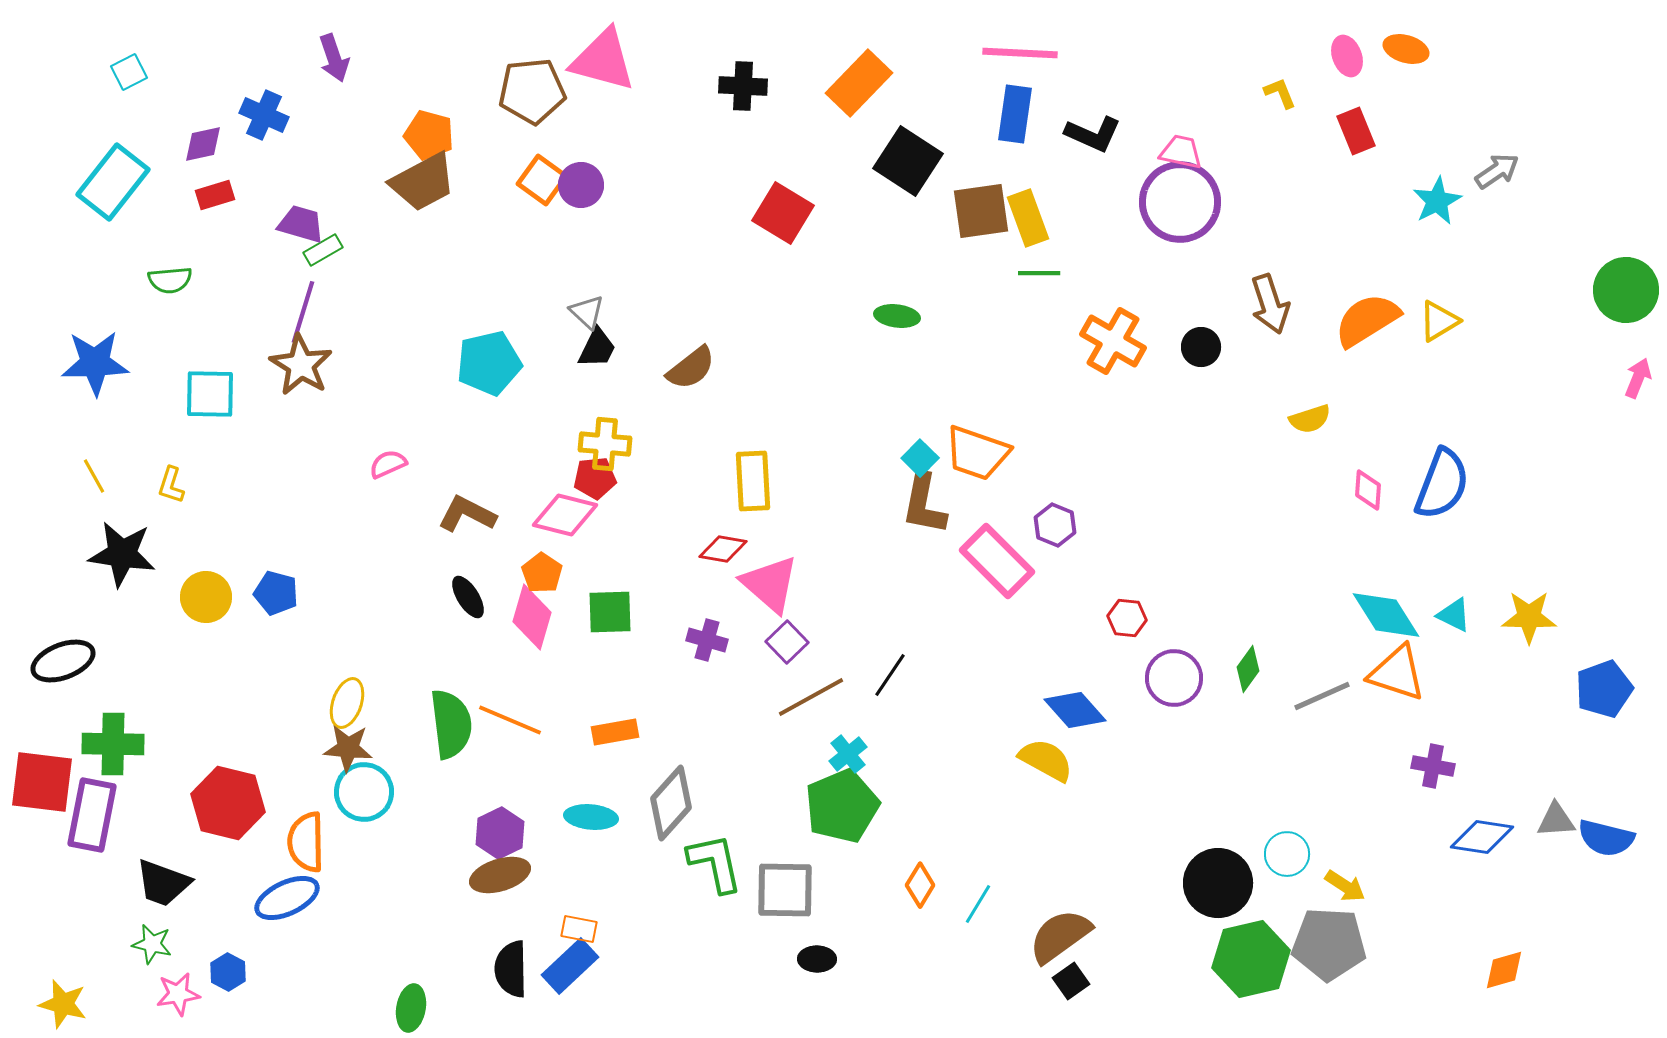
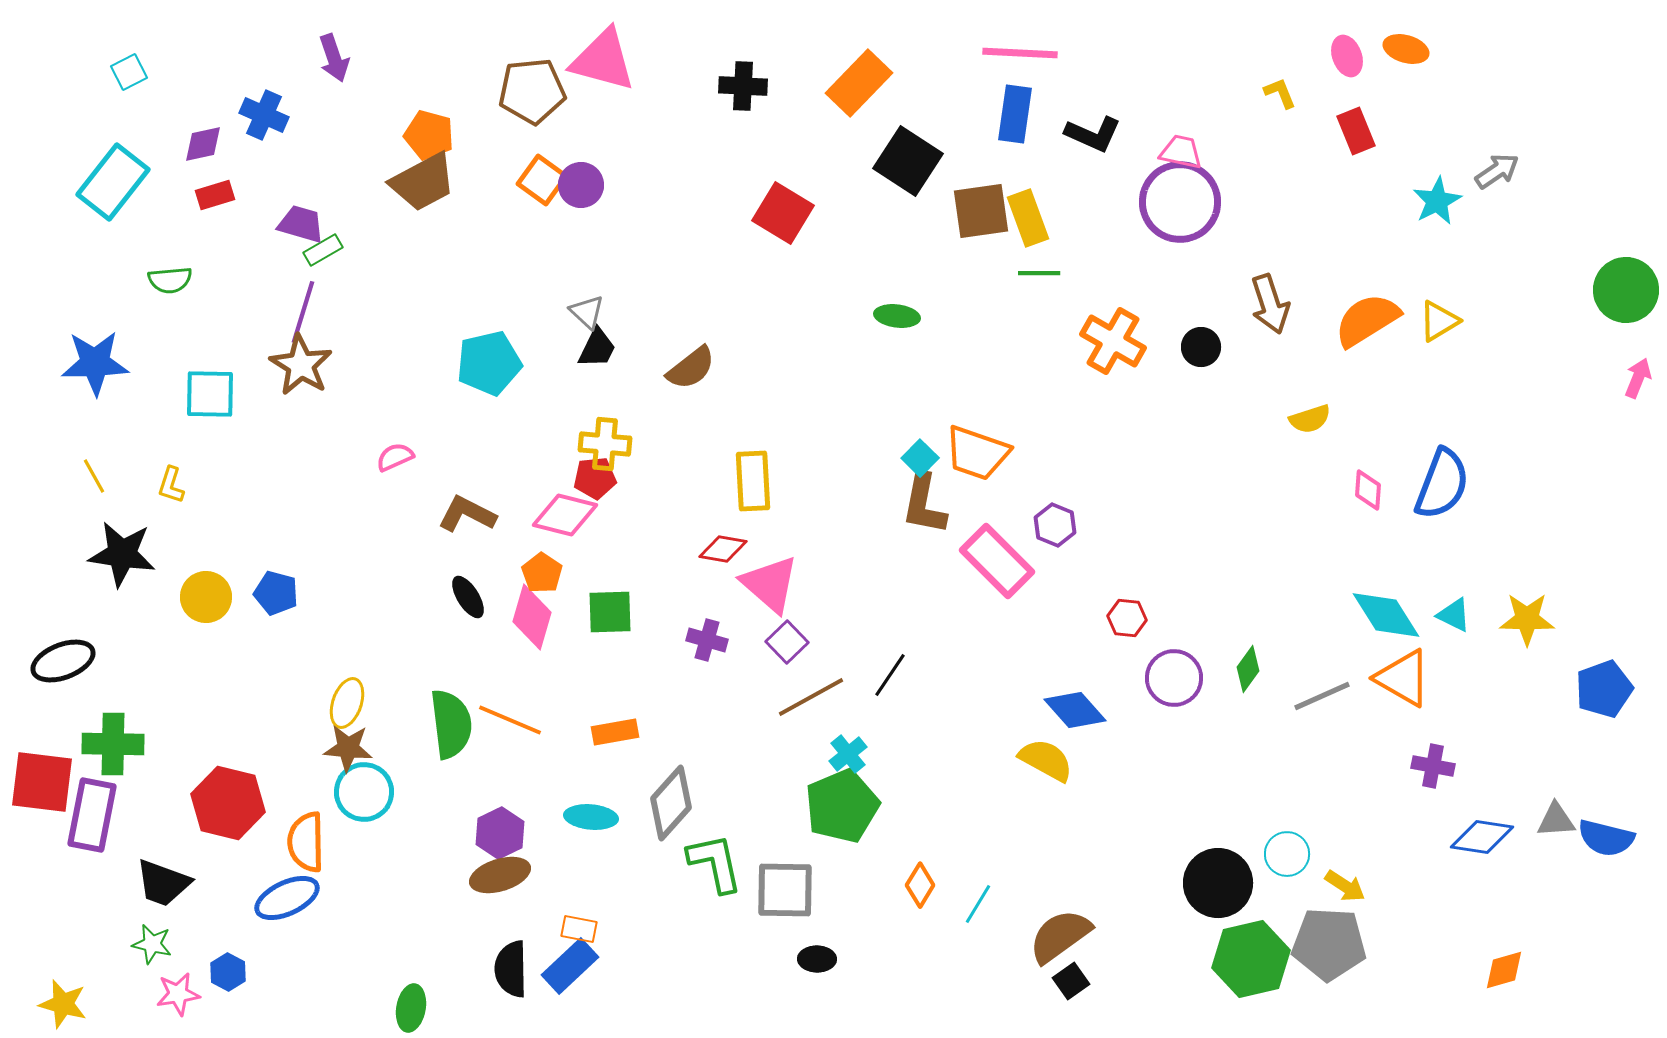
pink semicircle at (388, 464): moved 7 px right, 7 px up
yellow star at (1529, 617): moved 2 px left, 2 px down
orange triangle at (1397, 673): moved 6 px right, 5 px down; rotated 12 degrees clockwise
